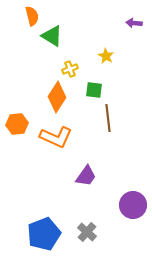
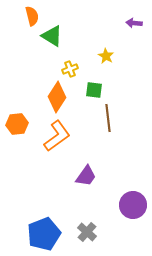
orange L-shape: moved 1 px right, 1 px up; rotated 60 degrees counterclockwise
